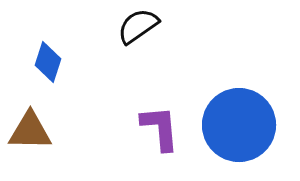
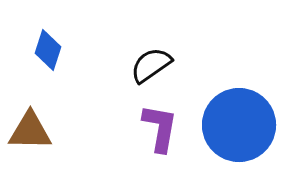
black semicircle: moved 13 px right, 39 px down
blue diamond: moved 12 px up
purple L-shape: rotated 15 degrees clockwise
